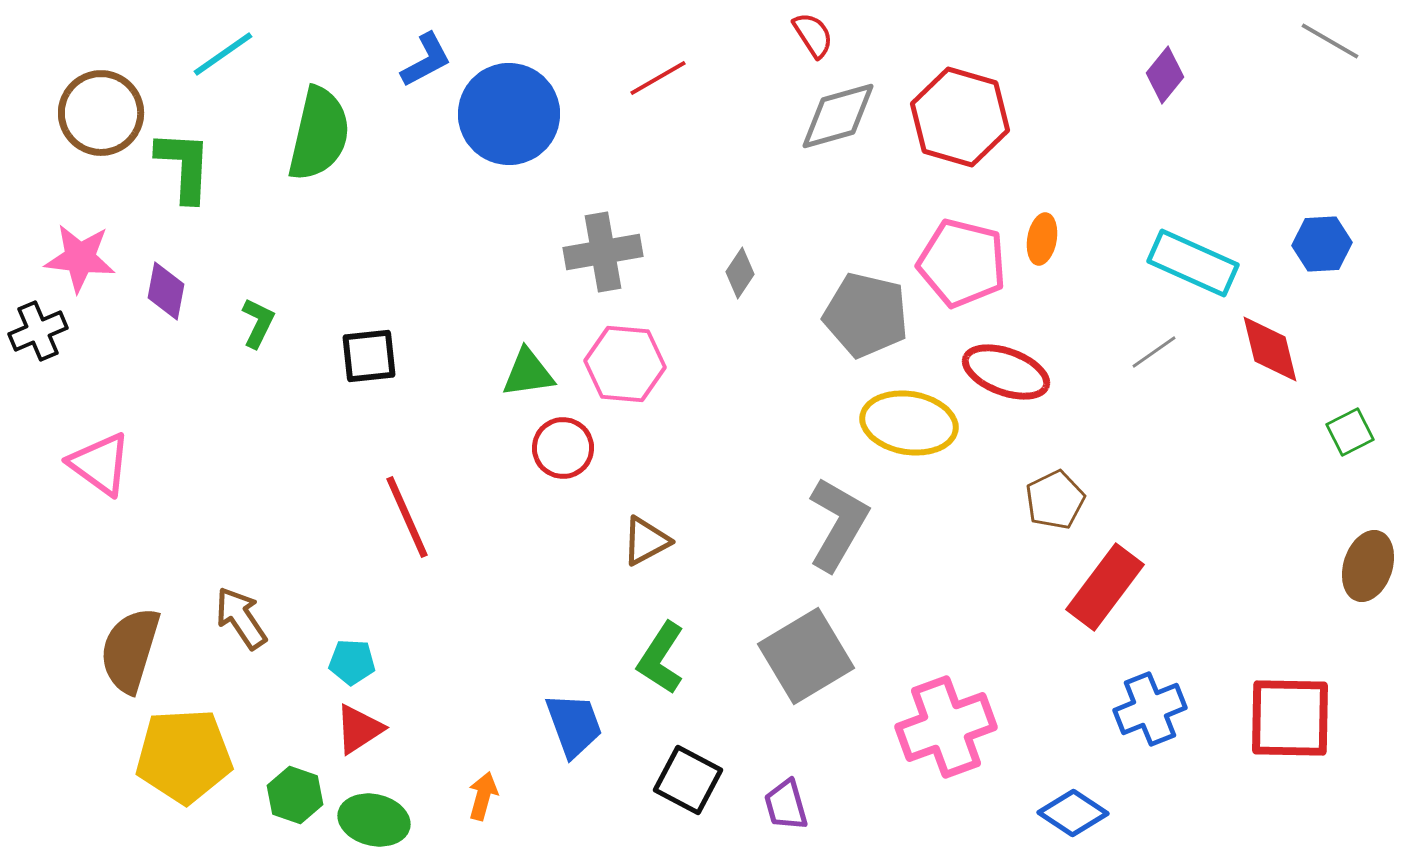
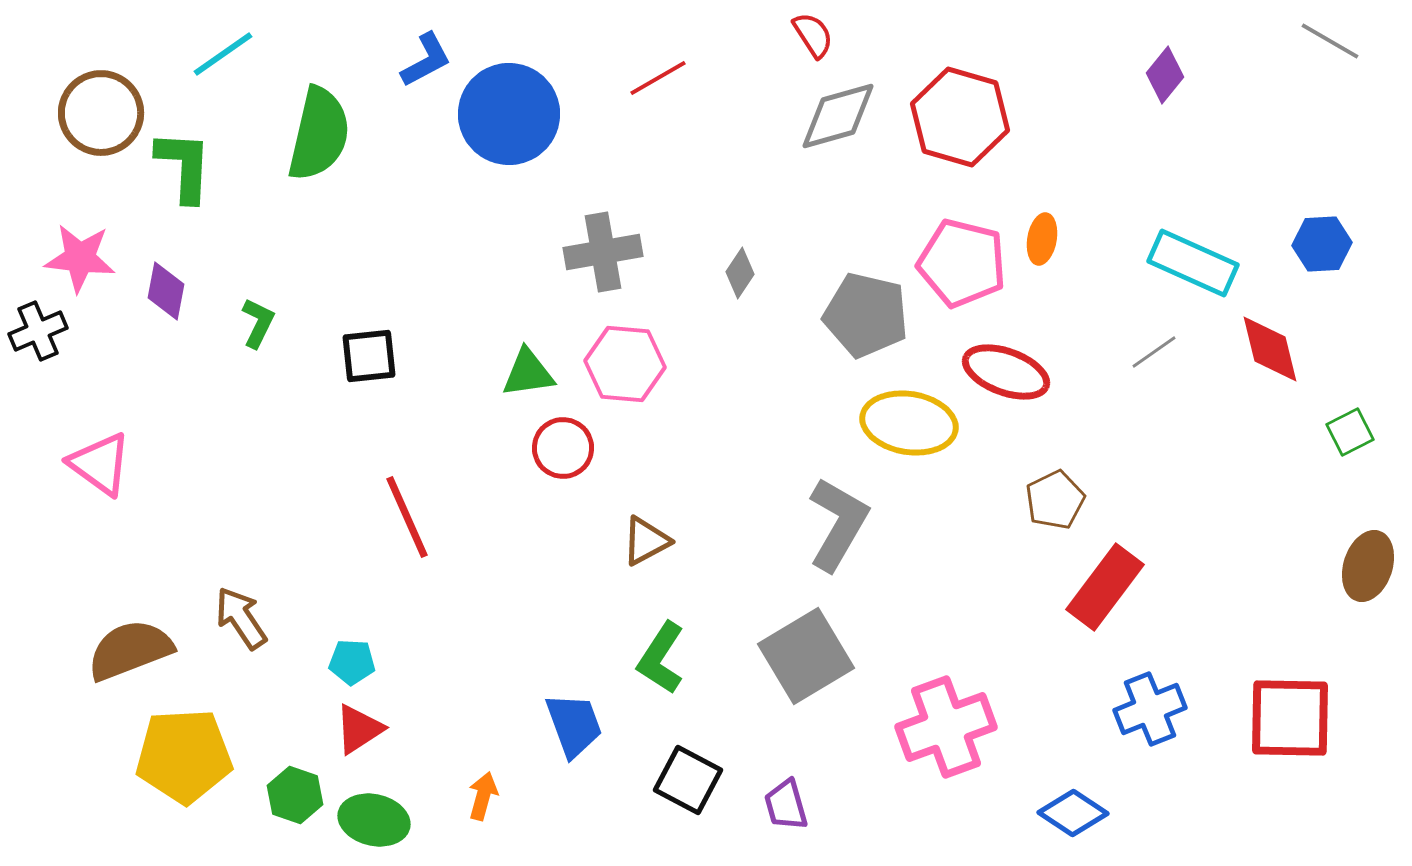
brown semicircle at (130, 650): rotated 52 degrees clockwise
